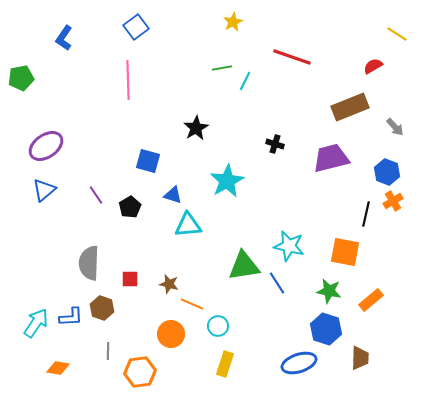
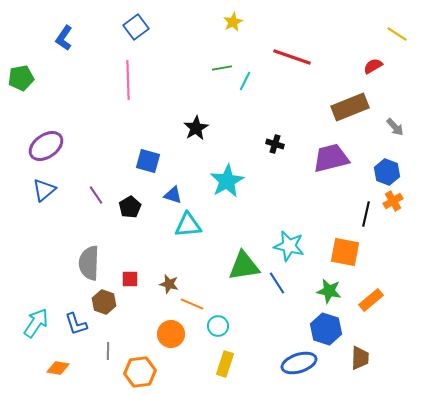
brown hexagon at (102, 308): moved 2 px right, 6 px up
blue L-shape at (71, 317): moved 5 px right, 7 px down; rotated 75 degrees clockwise
